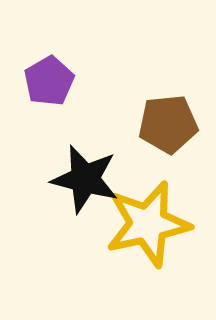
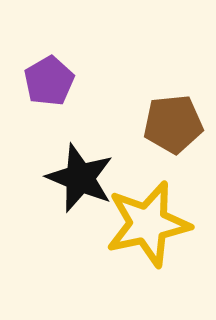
brown pentagon: moved 5 px right
black star: moved 5 px left, 1 px up; rotated 8 degrees clockwise
